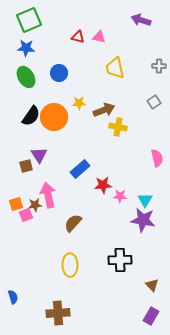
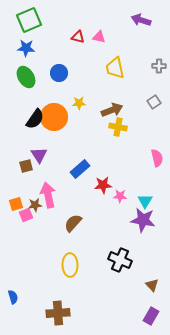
brown arrow: moved 8 px right
black semicircle: moved 4 px right, 3 px down
cyan triangle: moved 1 px down
black cross: rotated 25 degrees clockwise
